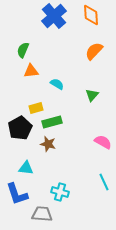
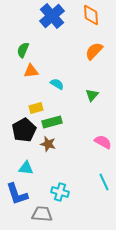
blue cross: moved 2 px left
black pentagon: moved 4 px right, 2 px down
